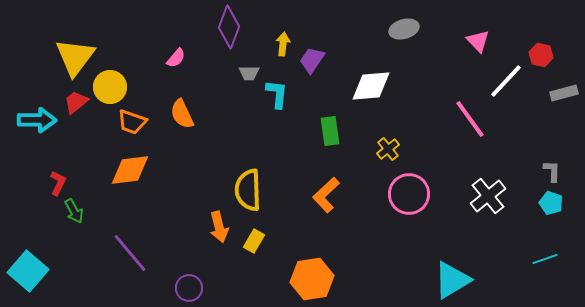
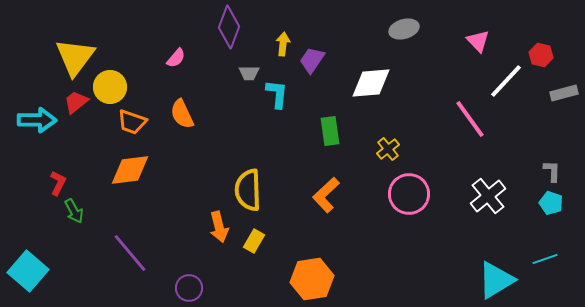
white diamond: moved 3 px up
cyan triangle: moved 44 px right
